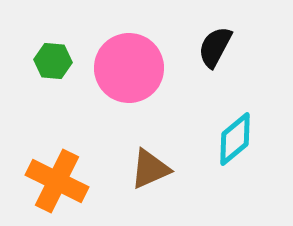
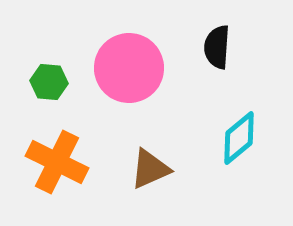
black semicircle: moved 2 px right; rotated 24 degrees counterclockwise
green hexagon: moved 4 px left, 21 px down
cyan diamond: moved 4 px right, 1 px up
orange cross: moved 19 px up
